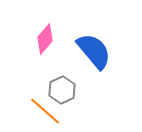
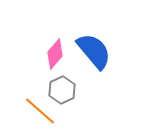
pink diamond: moved 10 px right, 15 px down
orange line: moved 5 px left
